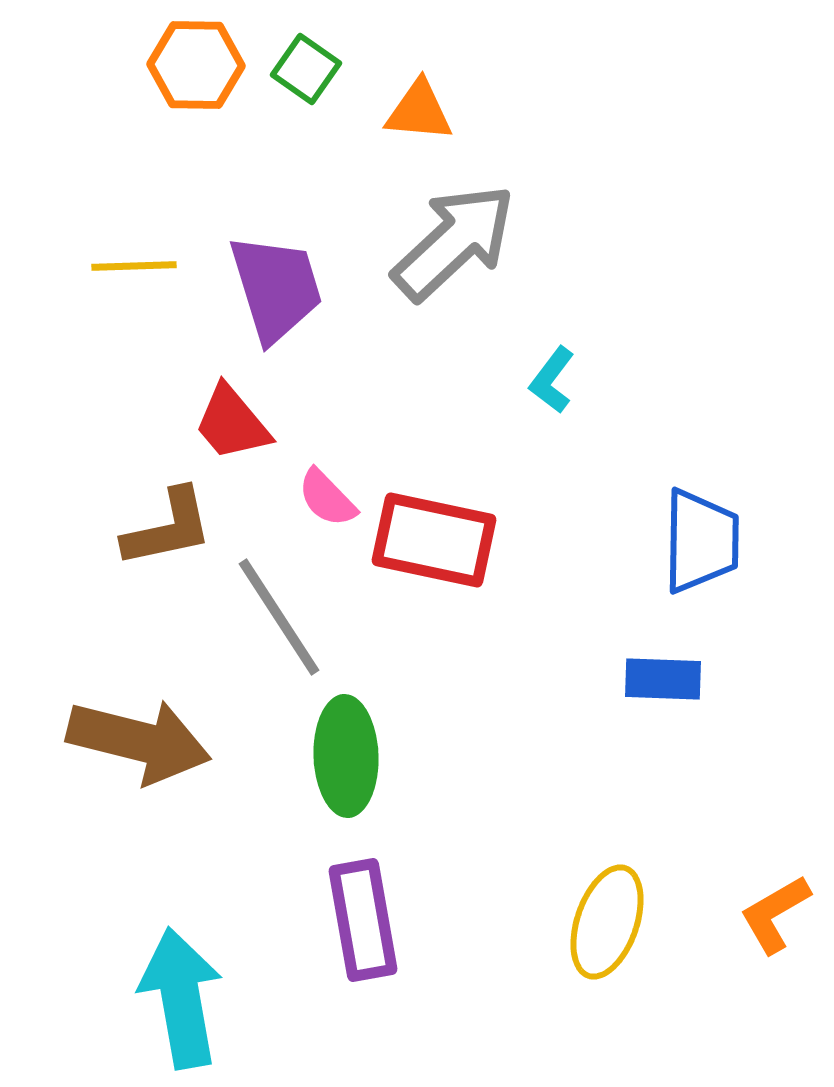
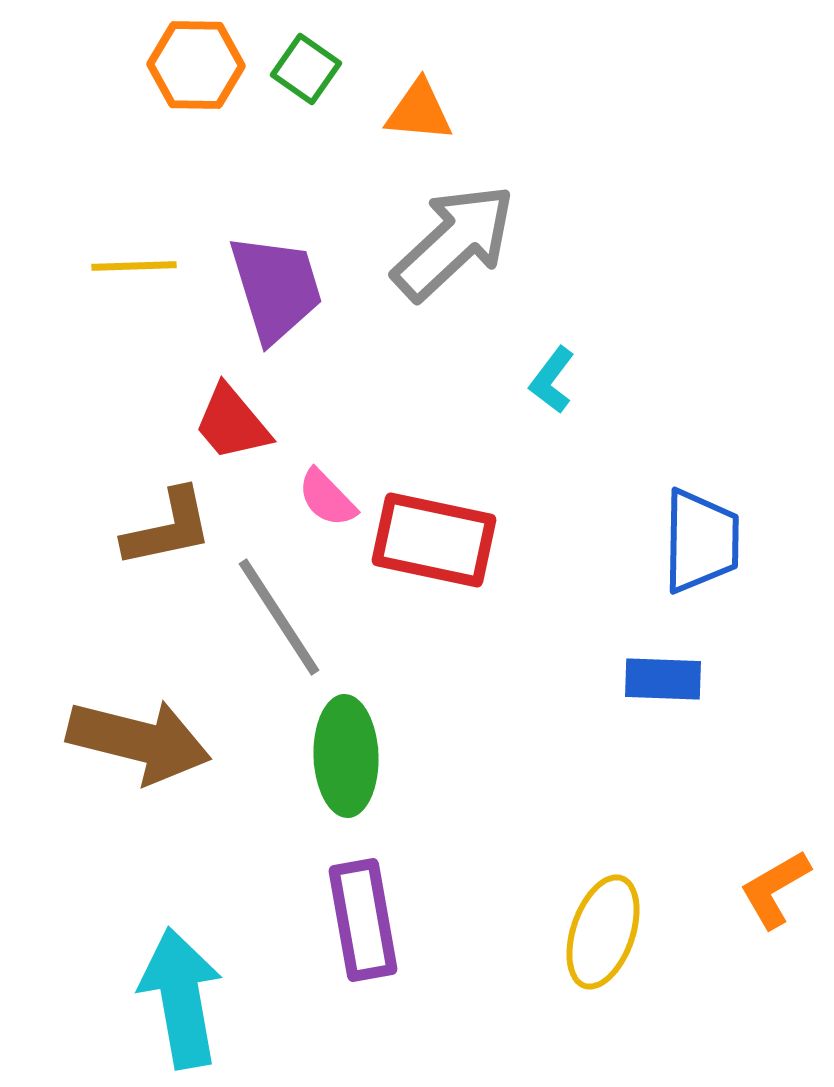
orange L-shape: moved 25 px up
yellow ellipse: moved 4 px left, 10 px down
